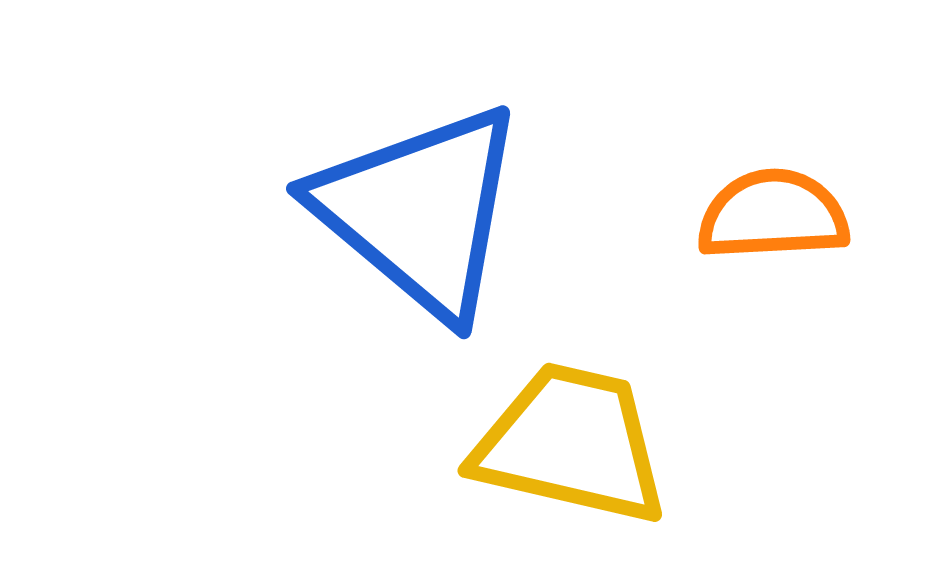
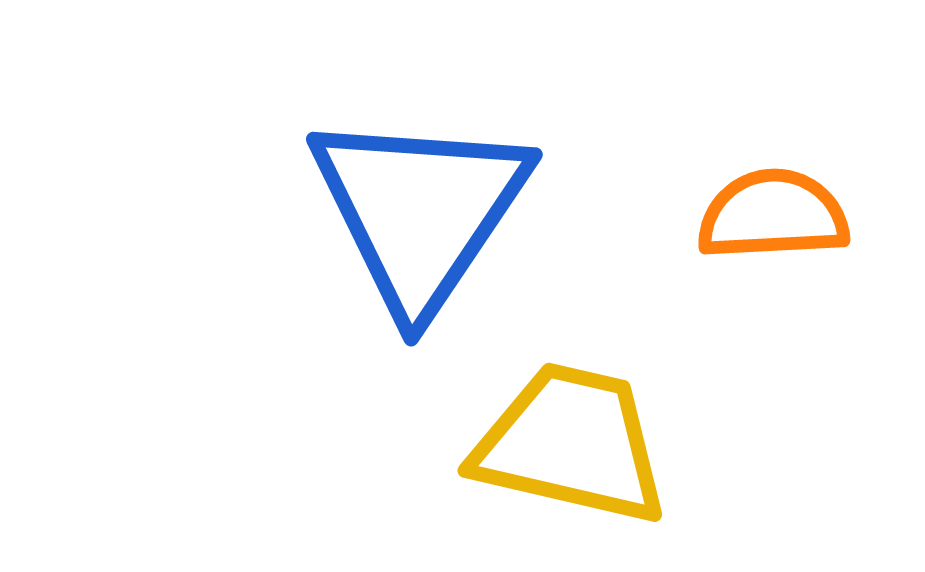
blue triangle: rotated 24 degrees clockwise
